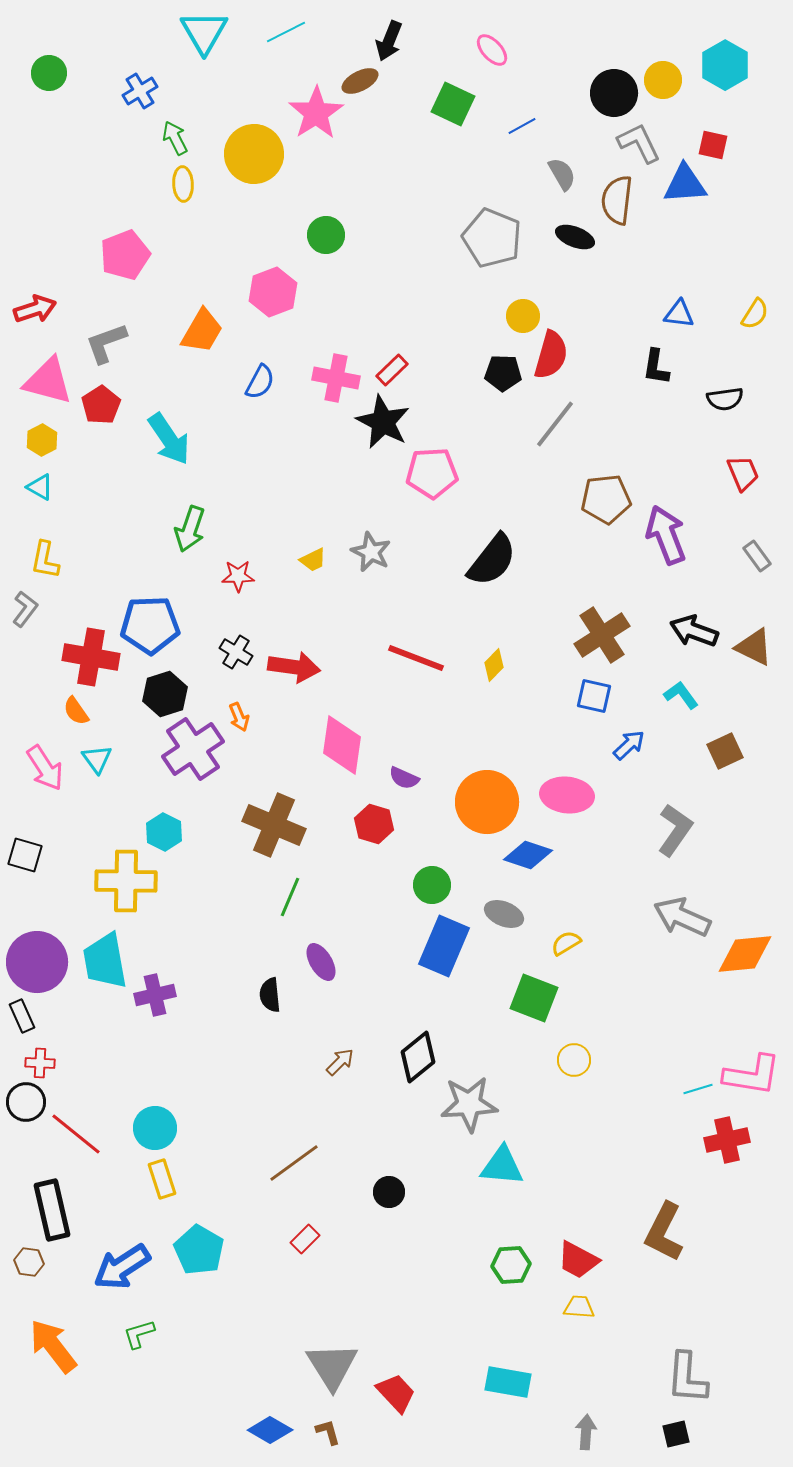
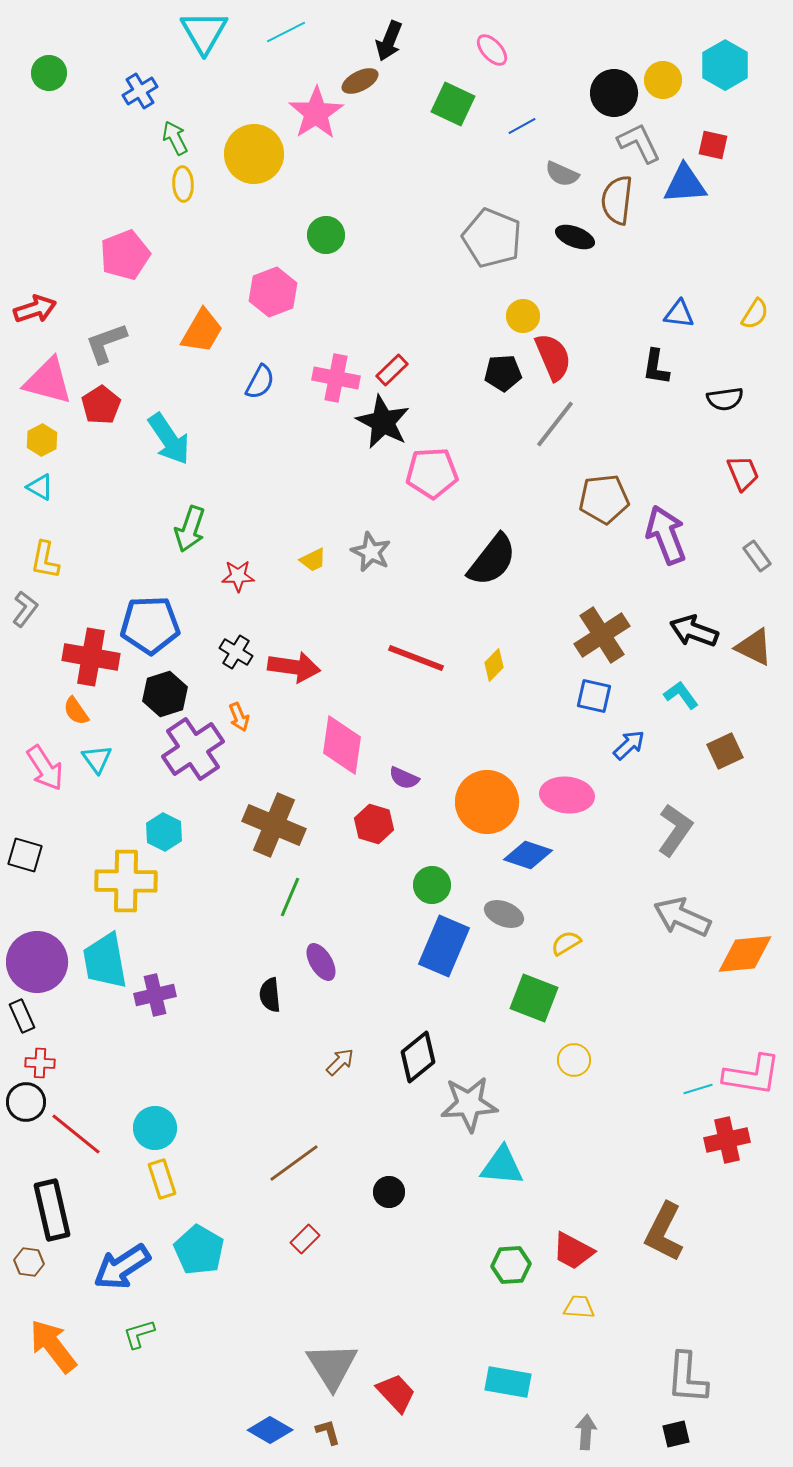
gray semicircle at (562, 174): rotated 144 degrees clockwise
red semicircle at (551, 355): moved 2 px right, 2 px down; rotated 39 degrees counterclockwise
black pentagon at (503, 373): rotated 6 degrees counterclockwise
brown pentagon at (606, 499): moved 2 px left
red trapezoid at (578, 1260): moved 5 px left, 9 px up
